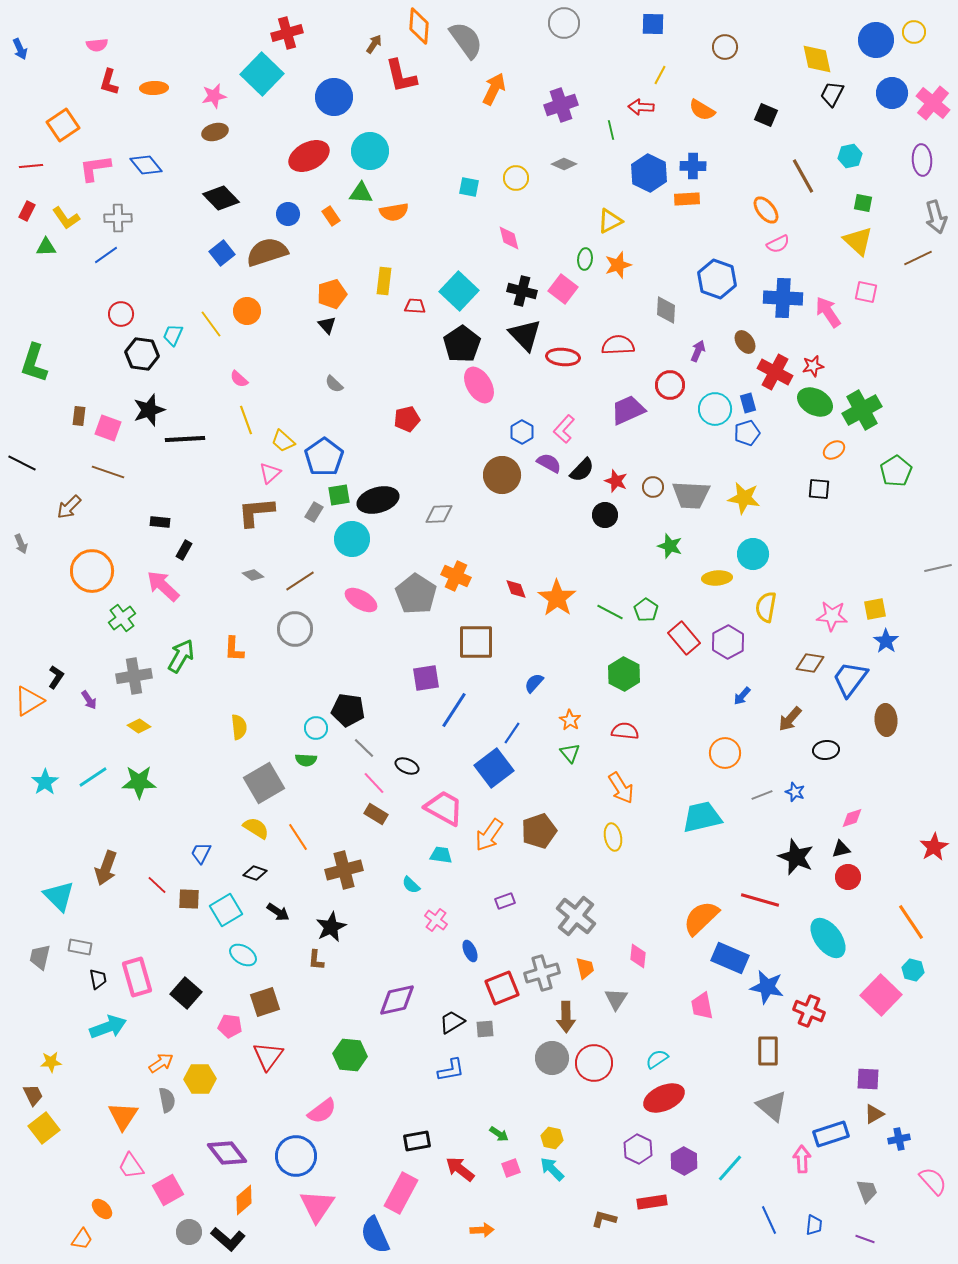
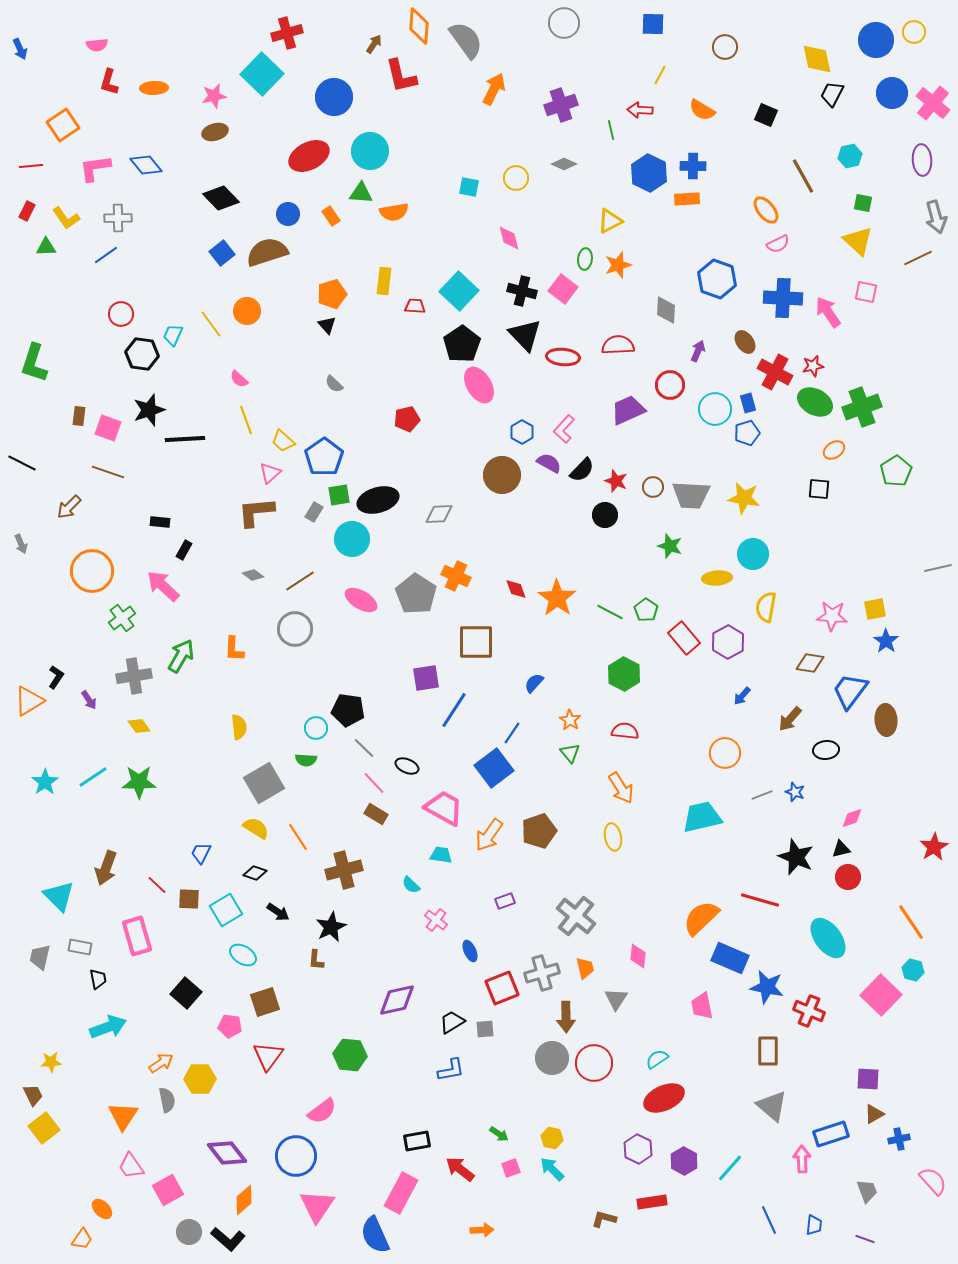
red arrow at (641, 107): moved 1 px left, 3 px down
green cross at (862, 410): moved 3 px up; rotated 9 degrees clockwise
blue trapezoid at (850, 679): moved 12 px down
yellow diamond at (139, 726): rotated 20 degrees clockwise
pink rectangle at (137, 977): moved 41 px up
